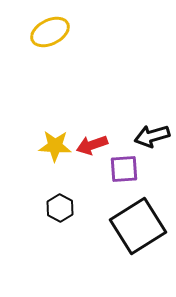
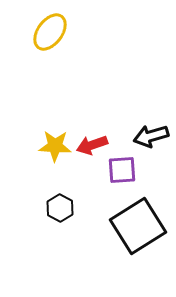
yellow ellipse: rotated 27 degrees counterclockwise
black arrow: moved 1 px left
purple square: moved 2 px left, 1 px down
